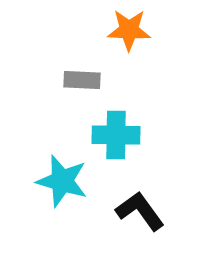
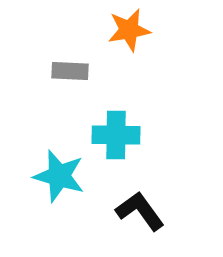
orange star: rotated 12 degrees counterclockwise
gray rectangle: moved 12 px left, 9 px up
cyan star: moved 3 px left, 5 px up
